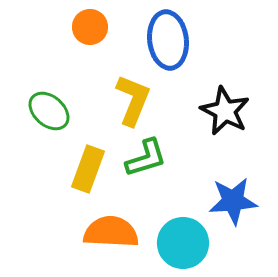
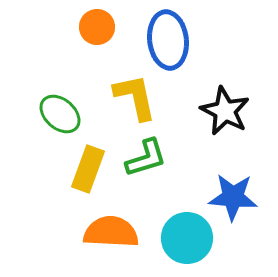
orange circle: moved 7 px right
yellow L-shape: moved 2 px right, 3 px up; rotated 34 degrees counterclockwise
green ellipse: moved 11 px right, 3 px down
blue star: moved 4 px up; rotated 9 degrees clockwise
cyan circle: moved 4 px right, 5 px up
